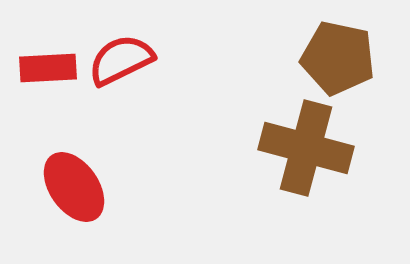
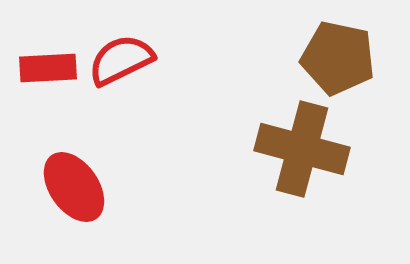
brown cross: moved 4 px left, 1 px down
